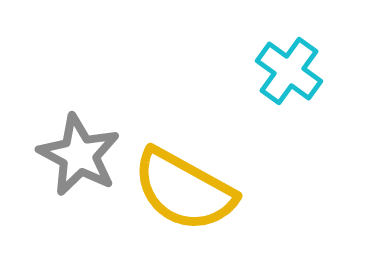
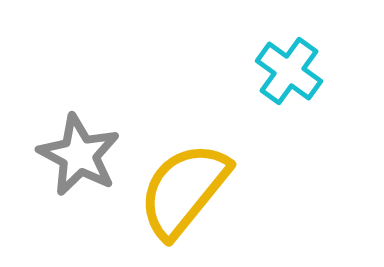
yellow semicircle: rotated 100 degrees clockwise
